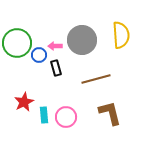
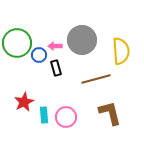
yellow semicircle: moved 16 px down
